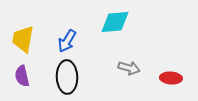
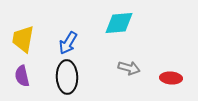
cyan diamond: moved 4 px right, 1 px down
blue arrow: moved 1 px right, 2 px down
